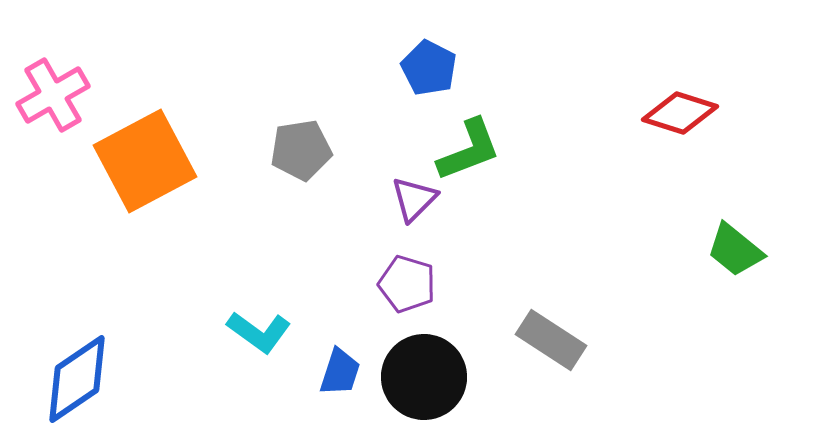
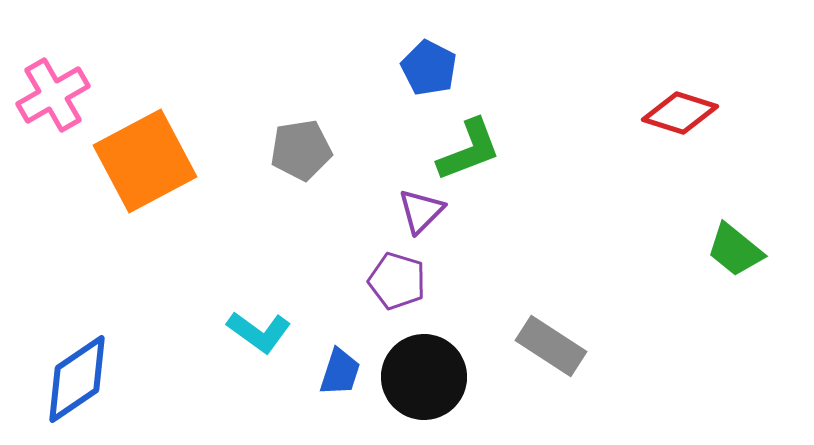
purple triangle: moved 7 px right, 12 px down
purple pentagon: moved 10 px left, 3 px up
gray rectangle: moved 6 px down
